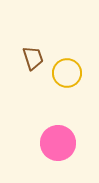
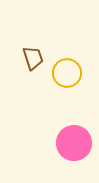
pink circle: moved 16 px right
